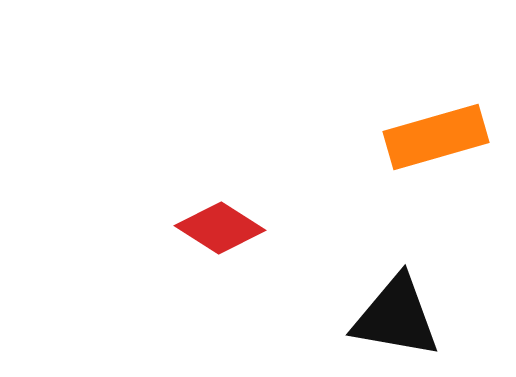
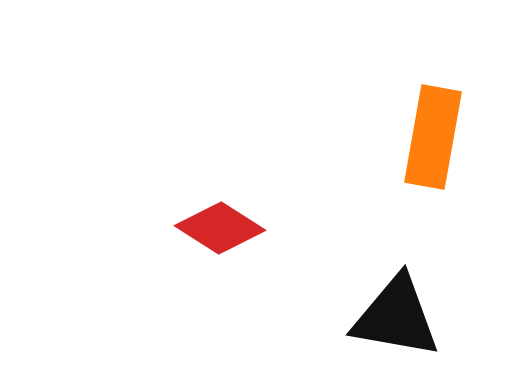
orange rectangle: moved 3 px left; rotated 64 degrees counterclockwise
